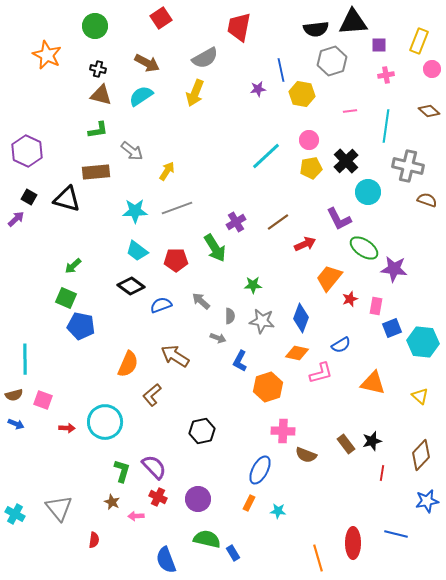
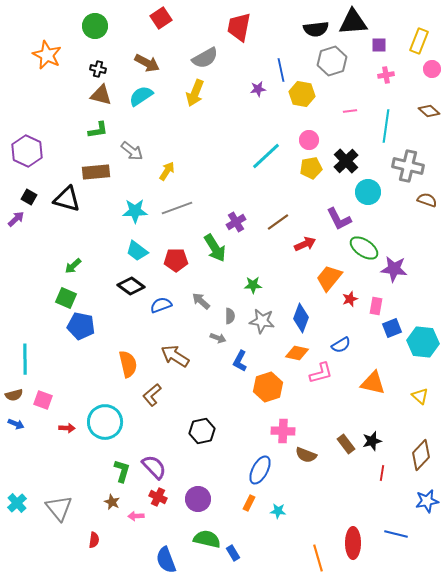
orange semicircle at (128, 364): rotated 36 degrees counterclockwise
cyan cross at (15, 514): moved 2 px right, 11 px up; rotated 18 degrees clockwise
